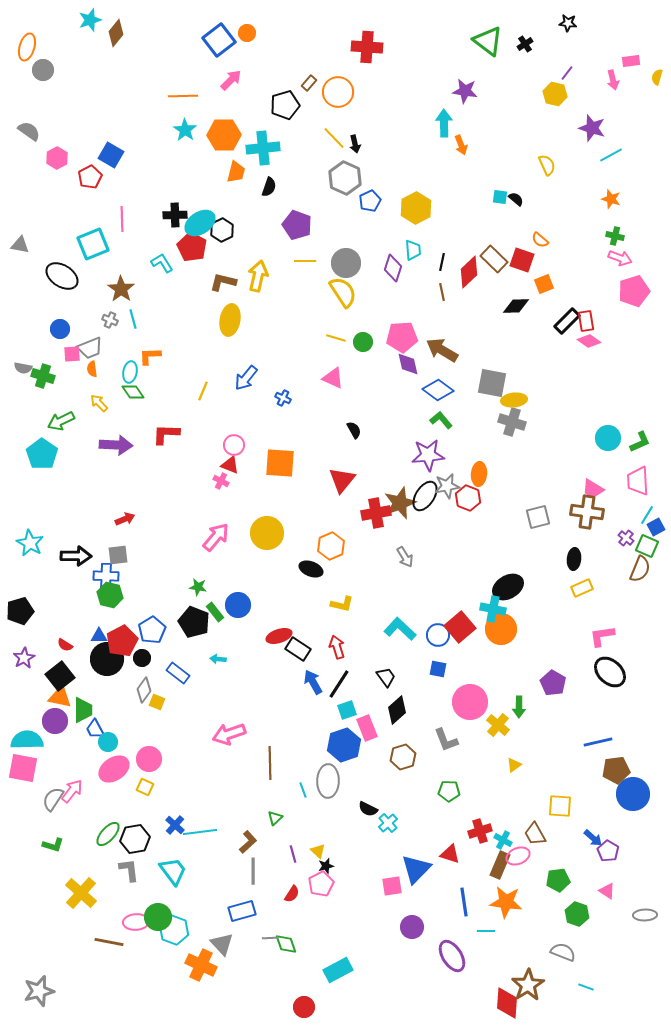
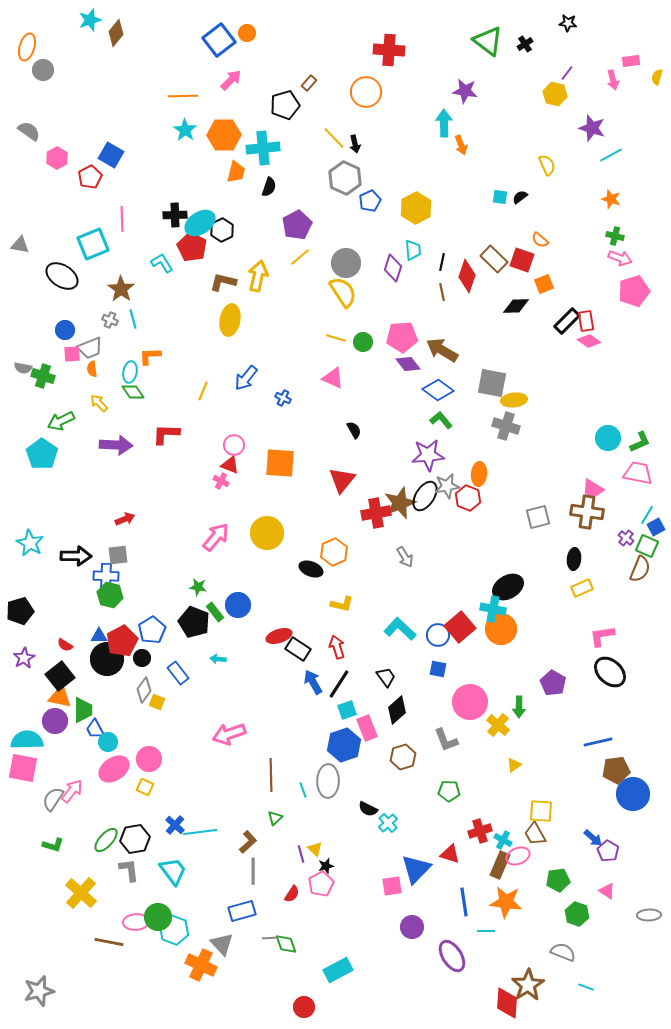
red cross at (367, 47): moved 22 px right, 3 px down
orange circle at (338, 92): moved 28 px right
black semicircle at (516, 199): moved 4 px right, 2 px up; rotated 77 degrees counterclockwise
purple pentagon at (297, 225): rotated 24 degrees clockwise
yellow line at (305, 261): moved 5 px left, 4 px up; rotated 40 degrees counterclockwise
red diamond at (469, 272): moved 2 px left, 4 px down; rotated 28 degrees counterclockwise
blue circle at (60, 329): moved 5 px right, 1 px down
purple diamond at (408, 364): rotated 25 degrees counterclockwise
gray cross at (512, 422): moved 6 px left, 4 px down
pink trapezoid at (638, 481): moved 8 px up; rotated 104 degrees clockwise
orange hexagon at (331, 546): moved 3 px right, 6 px down
blue rectangle at (178, 673): rotated 15 degrees clockwise
brown line at (270, 763): moved 1 px right, 12 px down
yellow square at (560, 806): moved 19 px left, 5 px down
green ellipse at (108, 834): moved 2 px left, 6 px down
yellow triangle at (318, 851): moved 3 px left, 2 px up
purple line at (293, 854): moved 8 px right
gray ellipse at (645, 915): moved 4 px right
